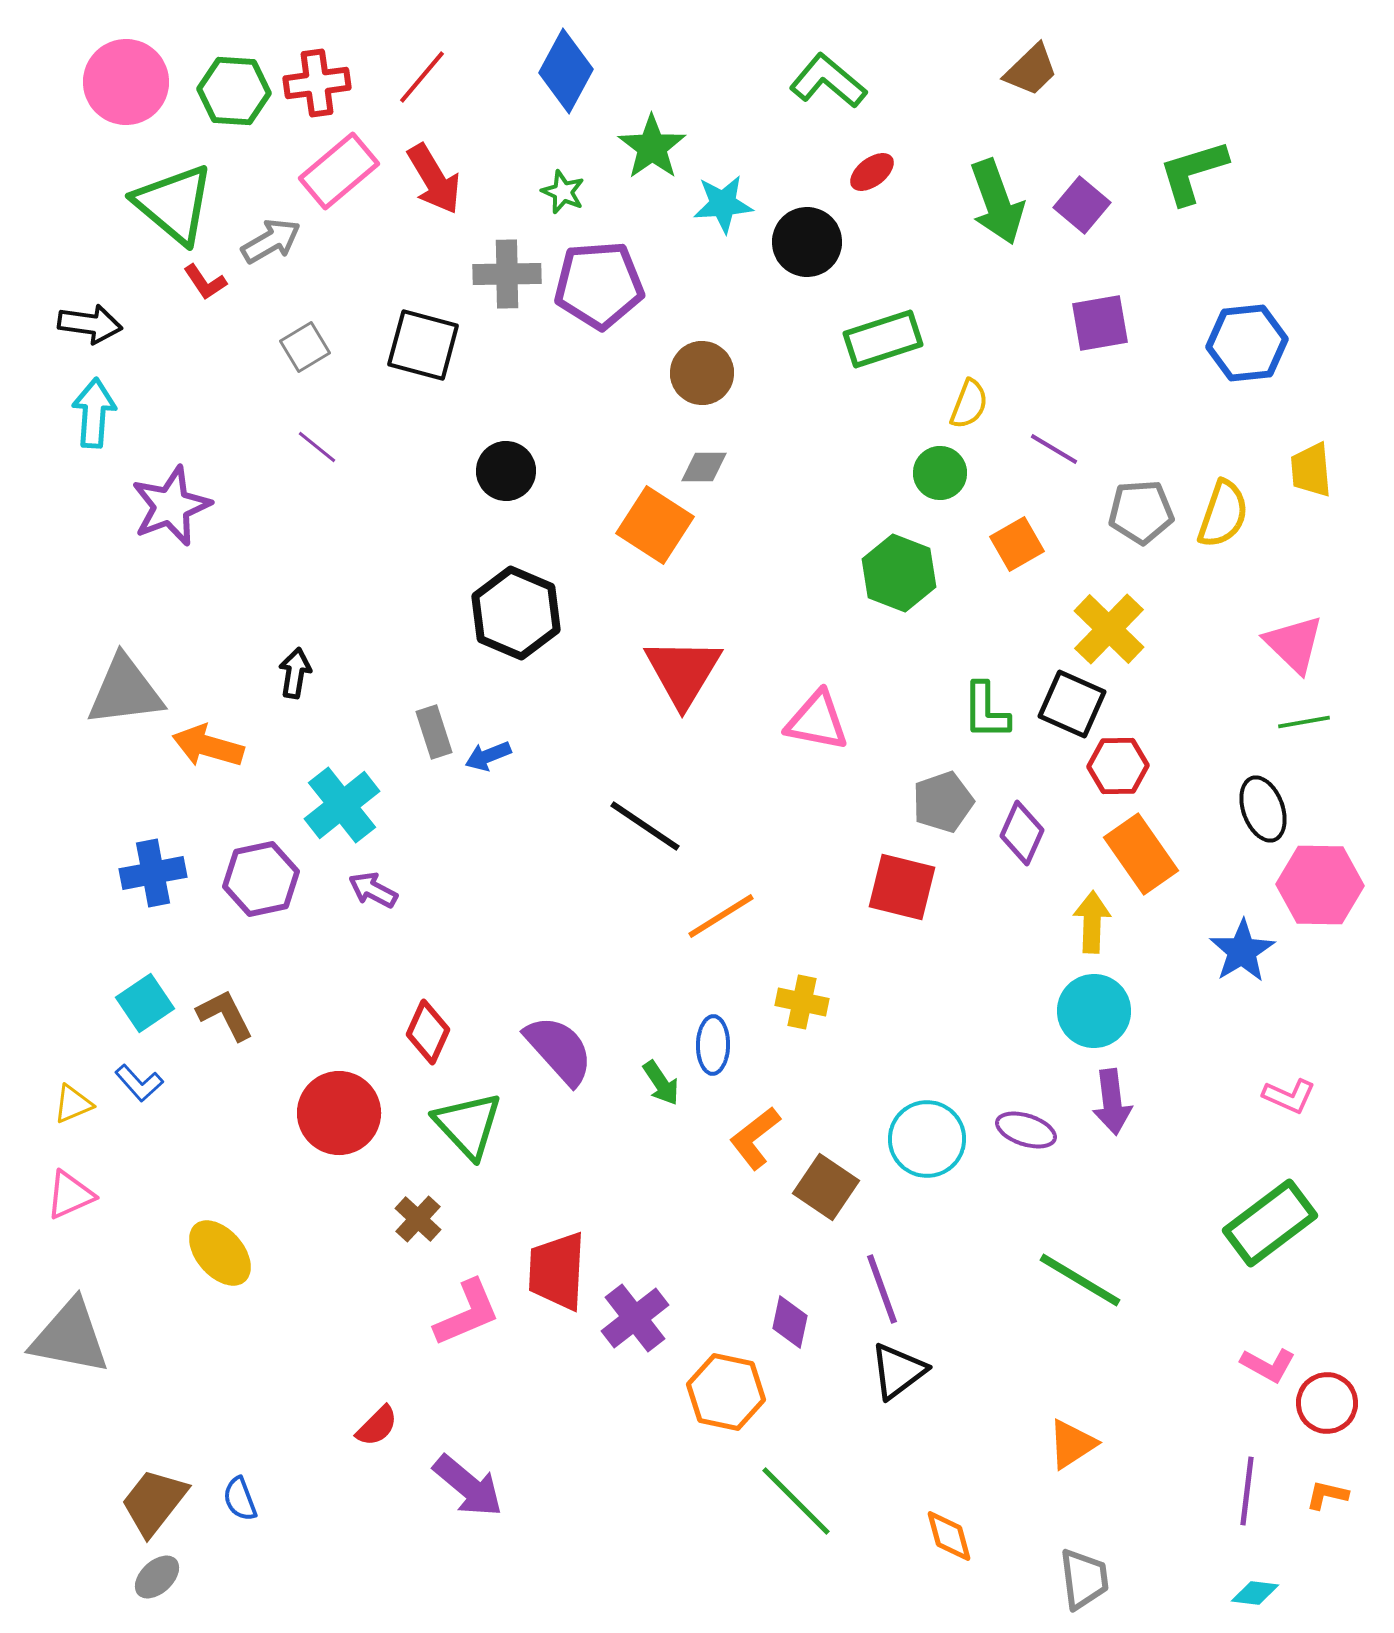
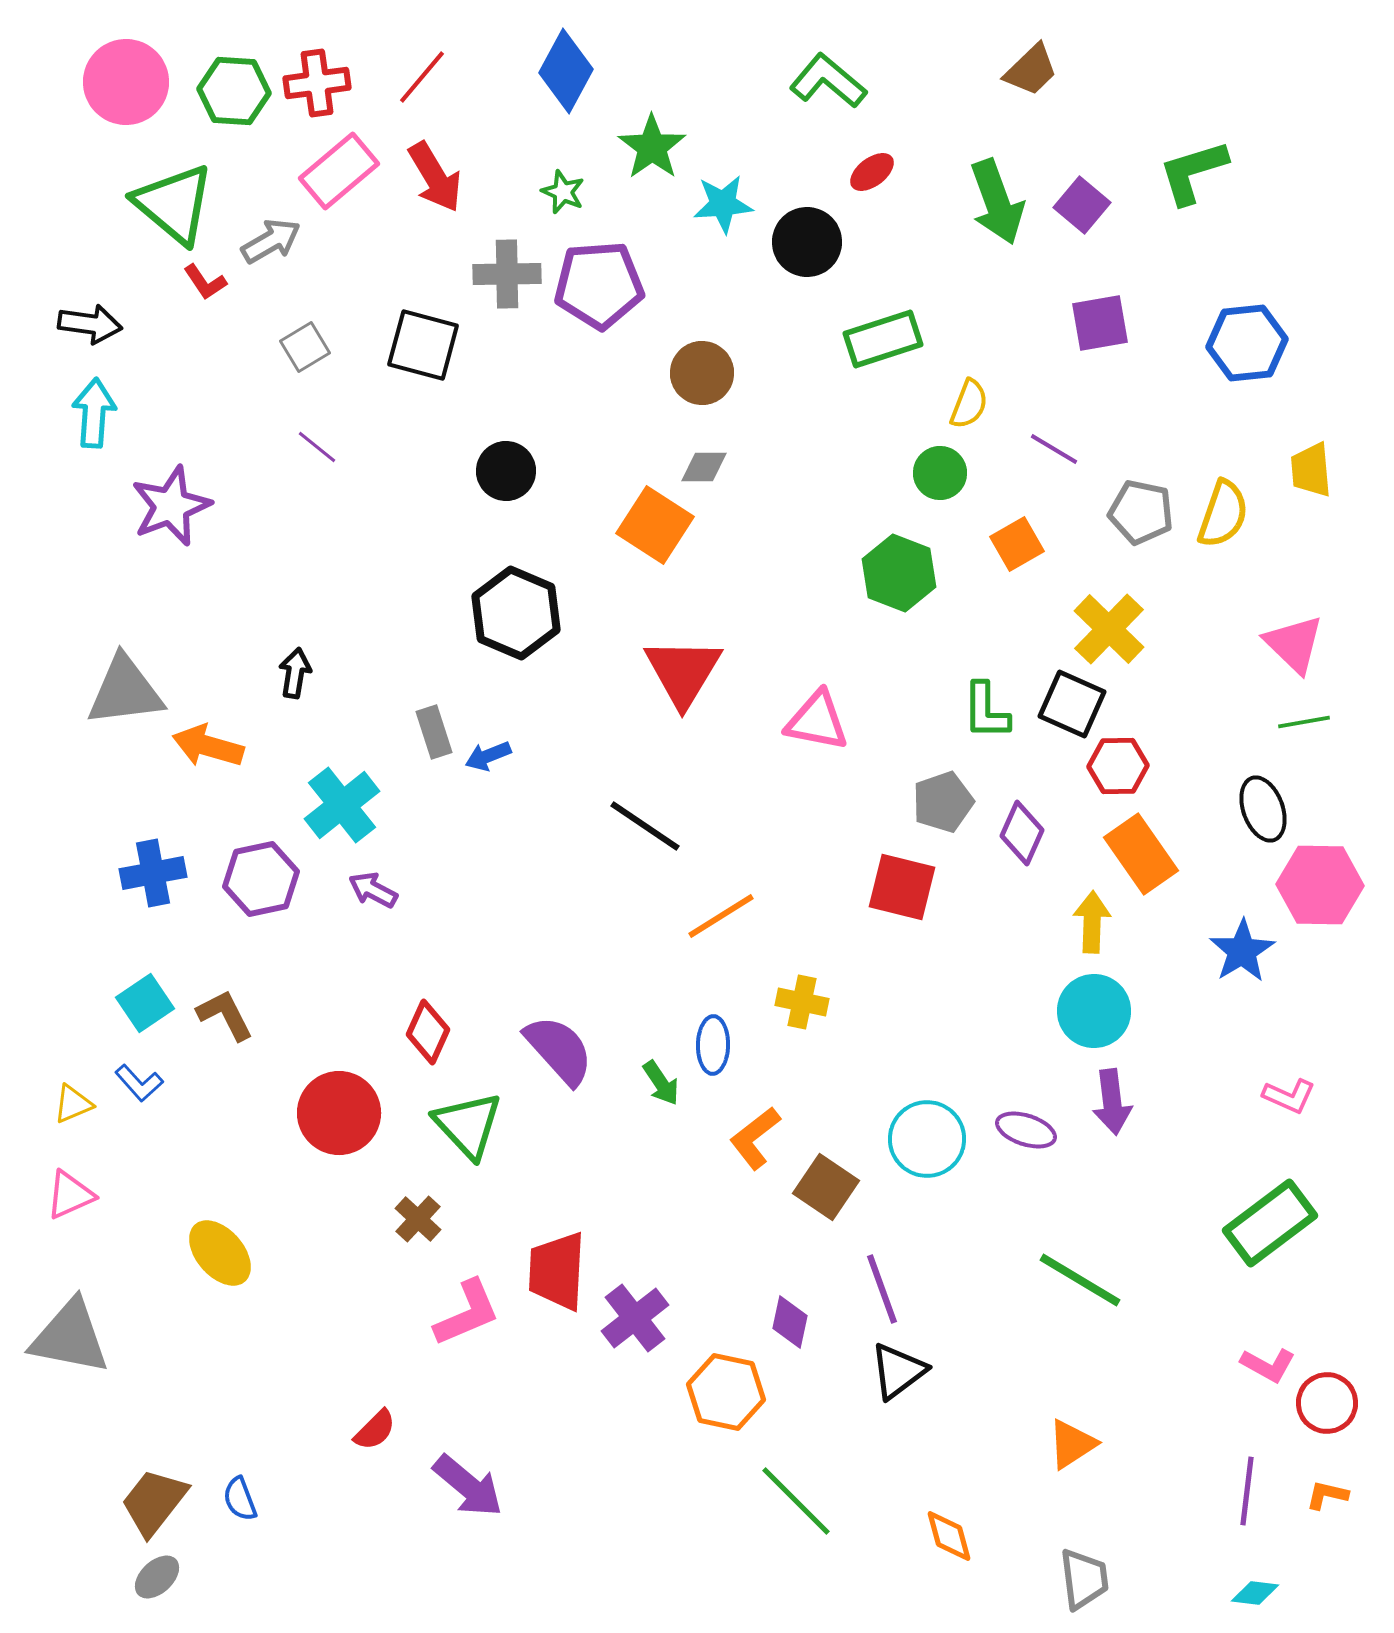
red arrow at (434, 179): moved 1 px right, 2 px up
gray pentagon at (1141, 512): rotated 16 degrees clockwise
red semicircle at (377, 1426): moved 2 px left, 4 px down
